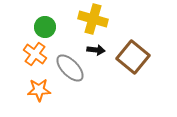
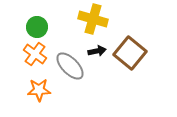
green circle: moved 8 px left
black arrow: moved 1 px right, 1 px down; rotated 18 degrees counterclockwise
brown square: moved 3 px left, 4 px up
gray ellipse: moved 2 px up
